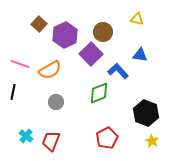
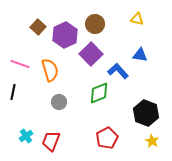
brown square: moved 1 px left, 3 px down
brown circle: moved 8 px left, 8 px up
orange semicircle: rotated 75 degrees counterclockwise
gray circle: moved 3 px right
cyan cross: rotated 16 degrees clockwise
